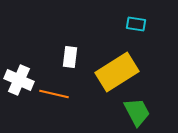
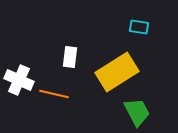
cyan rectangle: moved 3 px right, 3 px down
